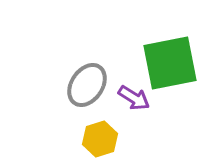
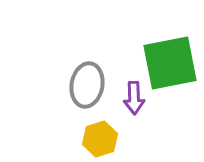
gray ellipse: rotated 24 degrees counterclockwise
purple arrow: rotated 56 degrees clockwise
